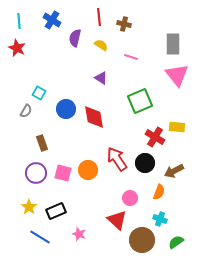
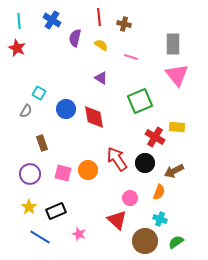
purple circle: moved 6 px left, 1 px down
brown circle: moved 3 px right, 1 px down
